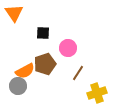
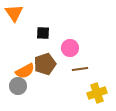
pink circle: moved 2 px right
brown line: moved 2 px right, 4 px up; rotated 49 degrees clockwise
